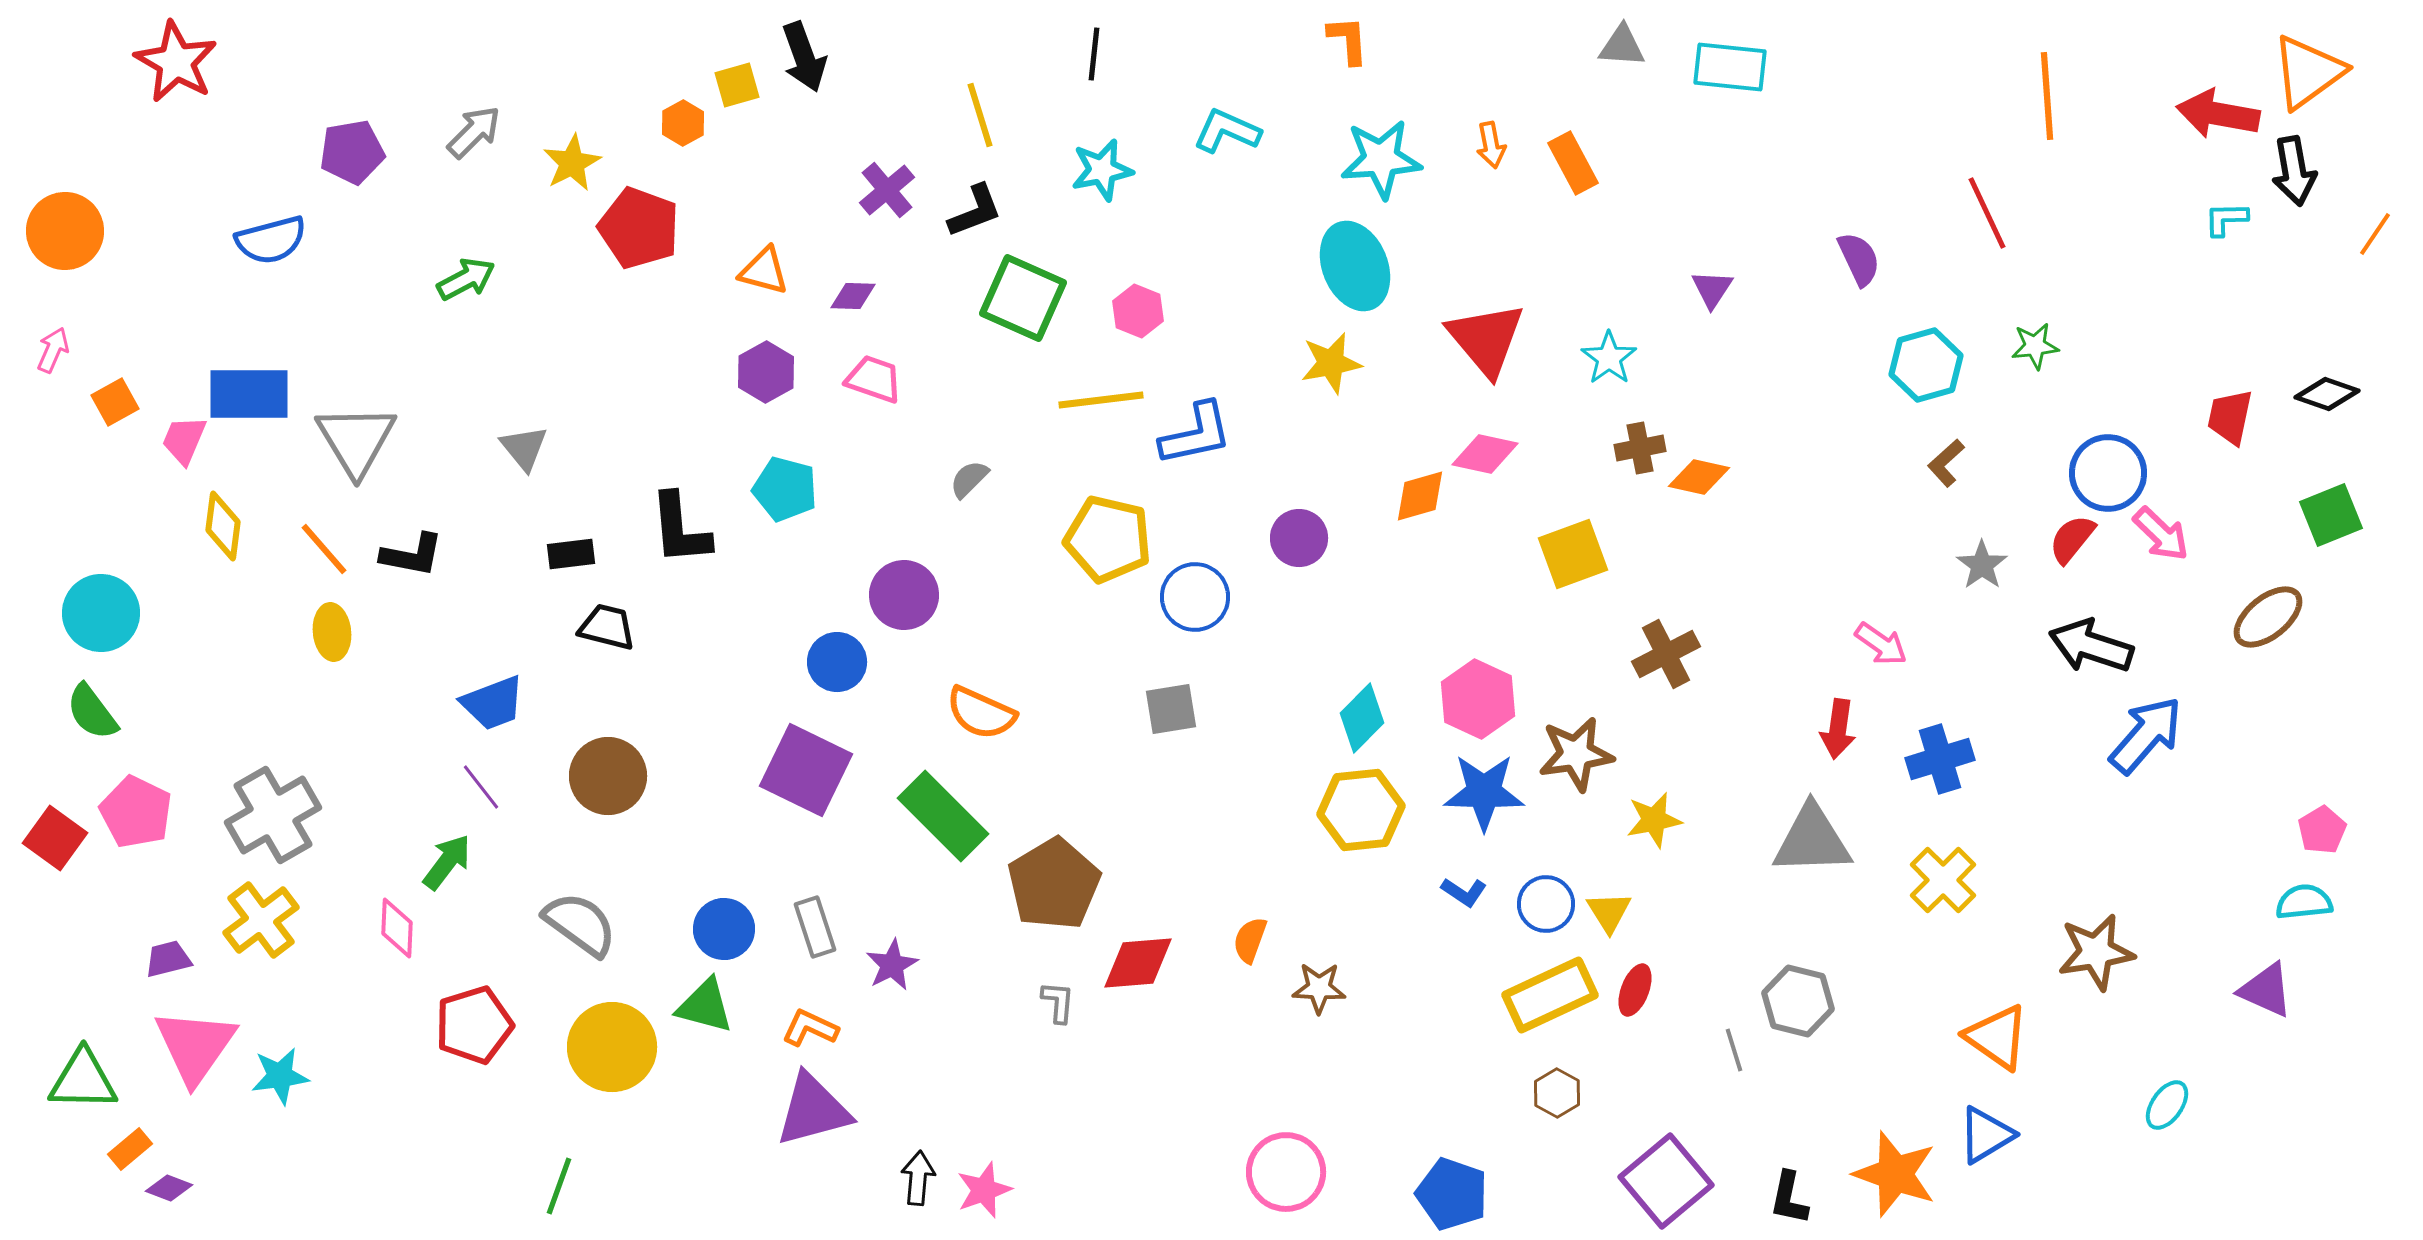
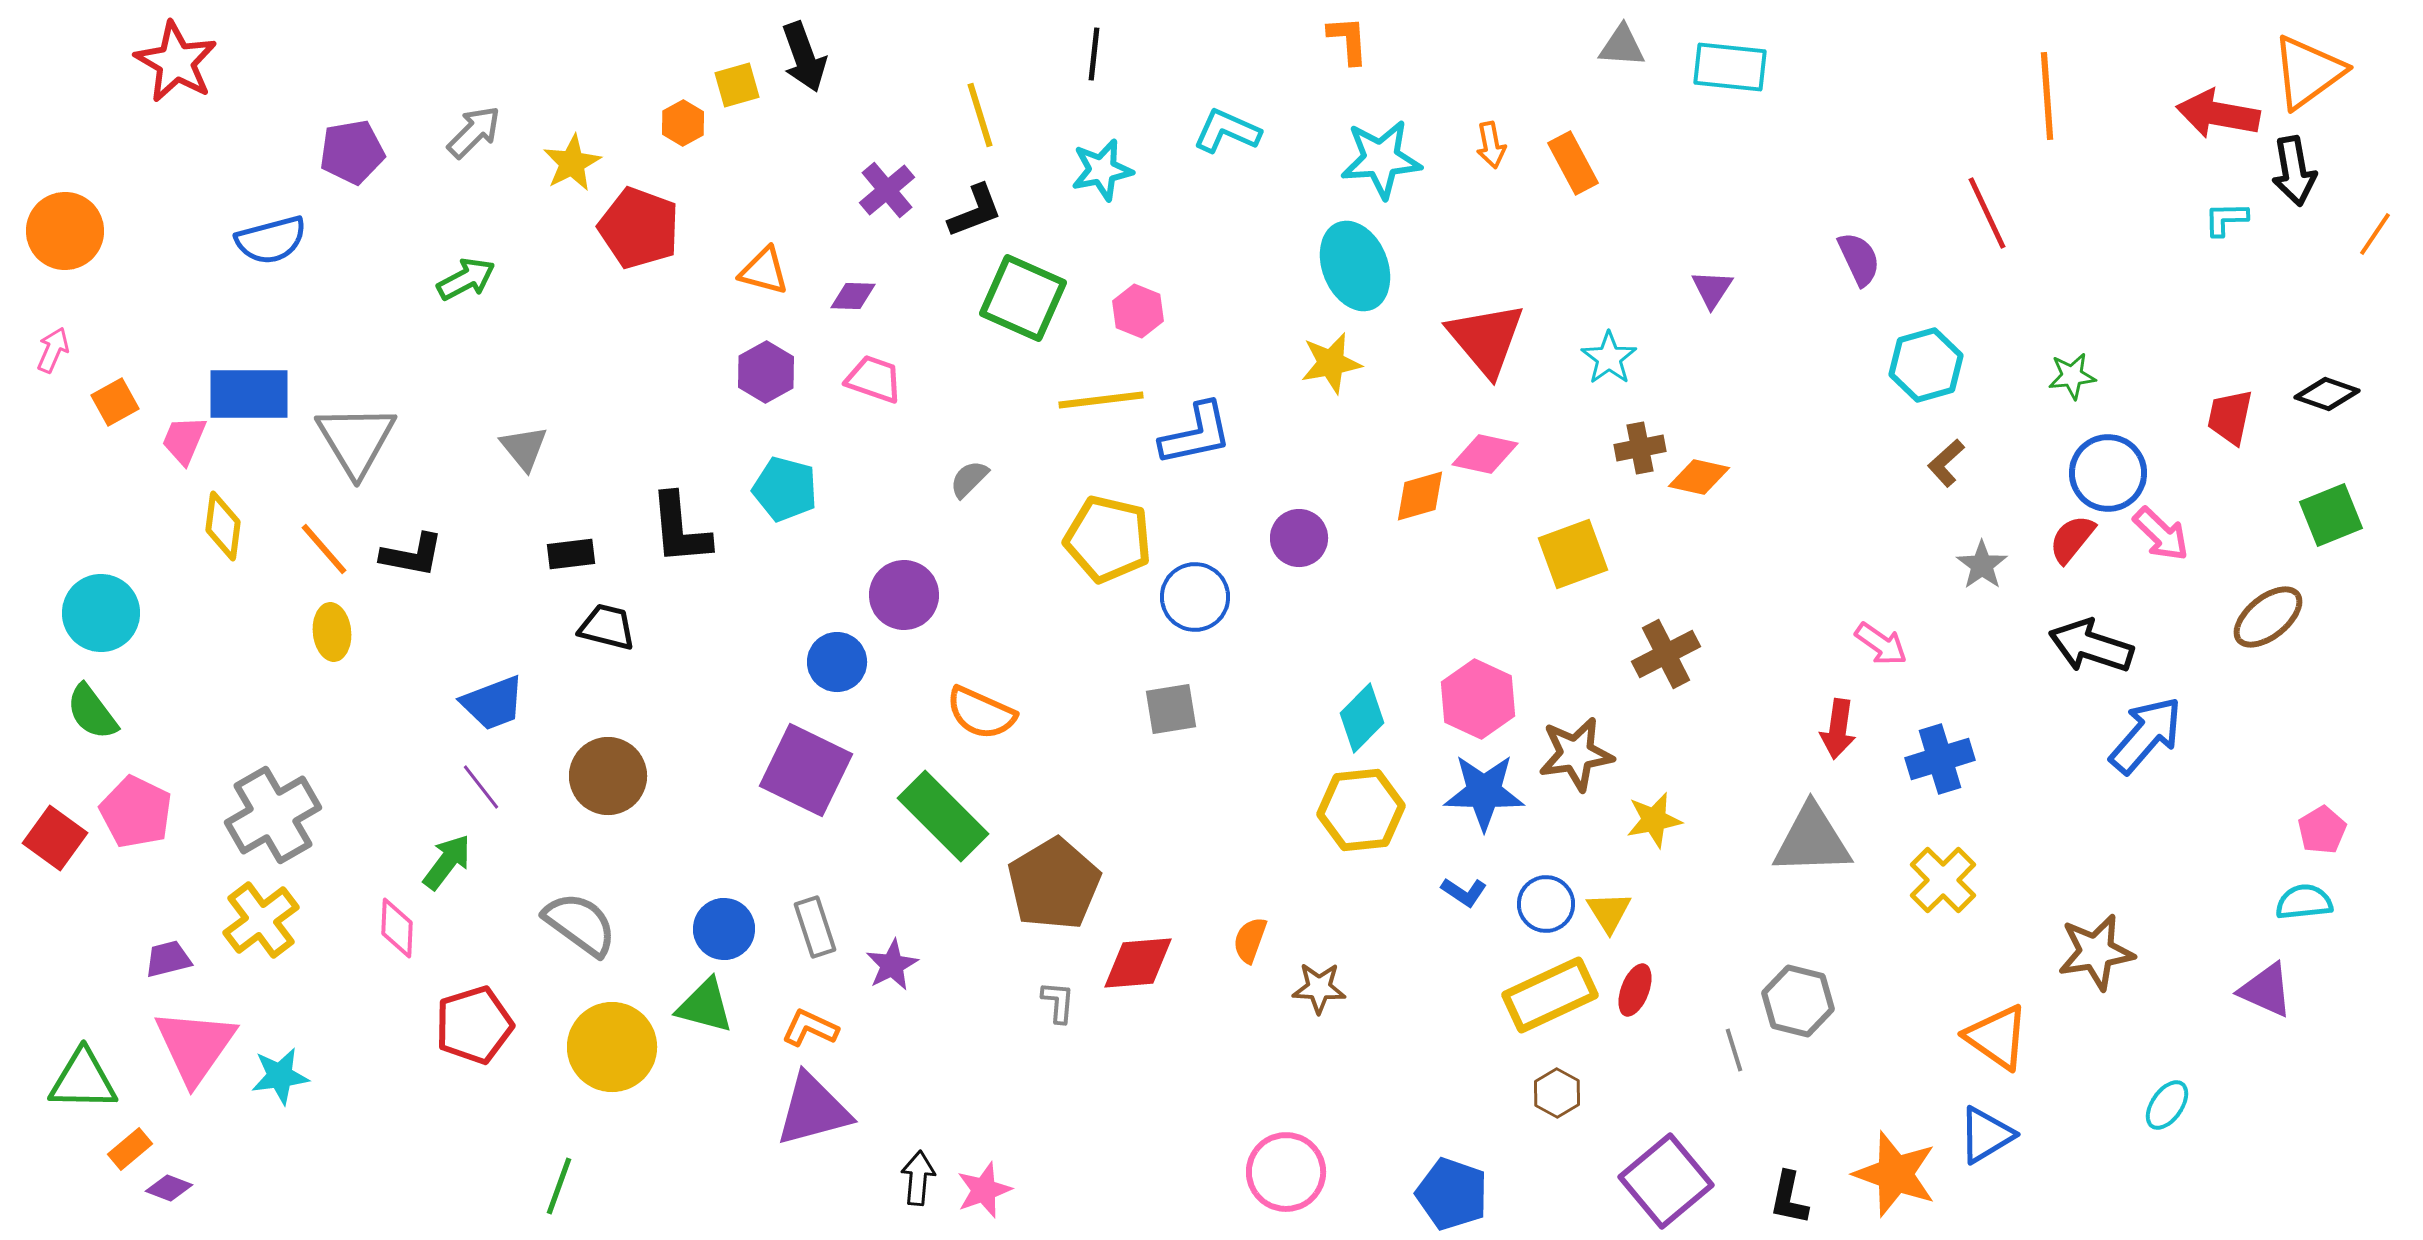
green star at (2035, 346): moved 37 px right, 30 px down
